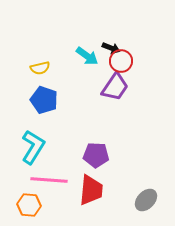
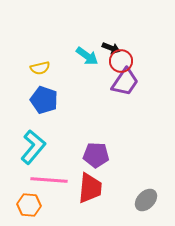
purple trapezoid: moved 10 px right, 5 px up
cyan L-shape: rotated 8 degrees clockwise
red trapezoid: moved 1 px left, 2 px up
